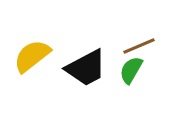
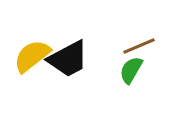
black trapezoid: moved 18 px left, 9 px up
